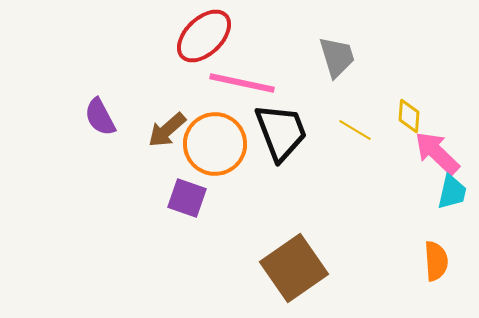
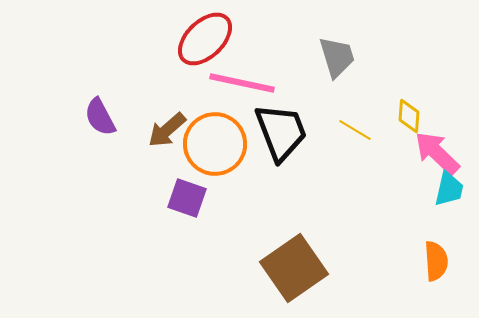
red ellipse: moved 1 px right, 3 px down
cyan trapezoid: moved 3 px left, 3 px up
